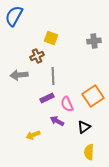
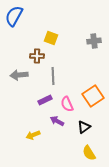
brown cross: rotated 24 degrees clockwise
purple rectangle: moved 2 px left, 2 px down
yellow semicircle: moved 1 px down; rotated 35 degrees counterclockwise
